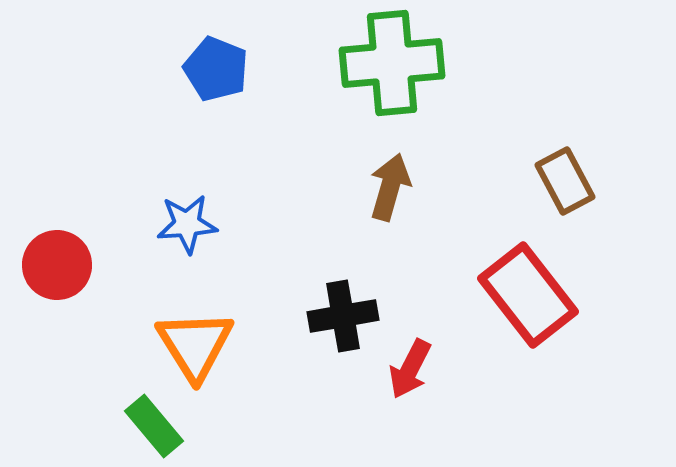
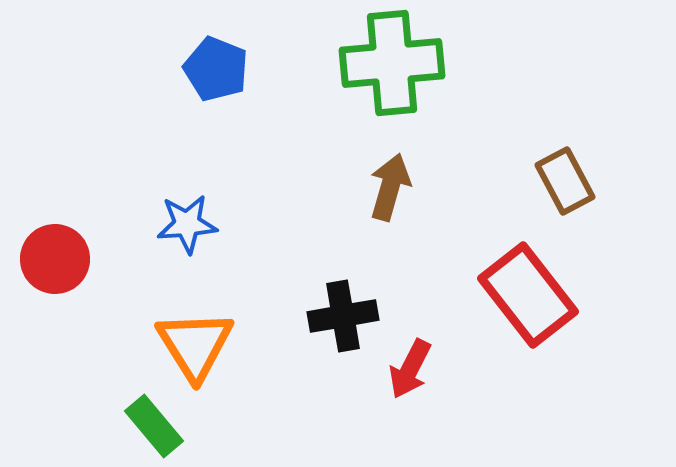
red circle: moved 2 px left, 6 px up
